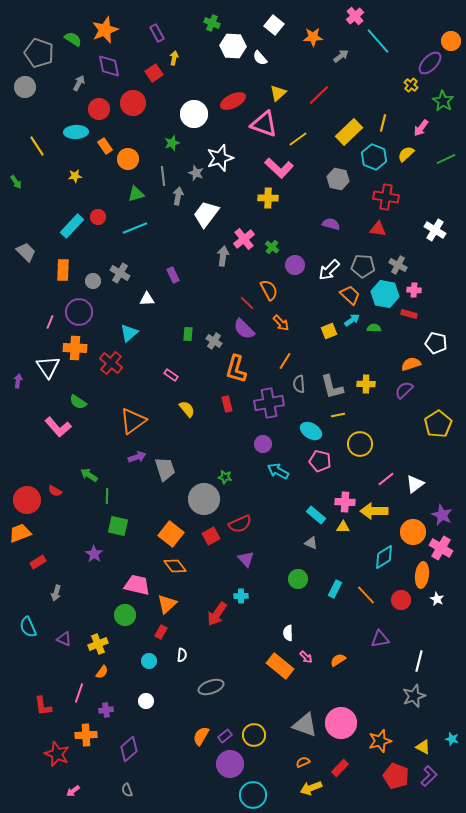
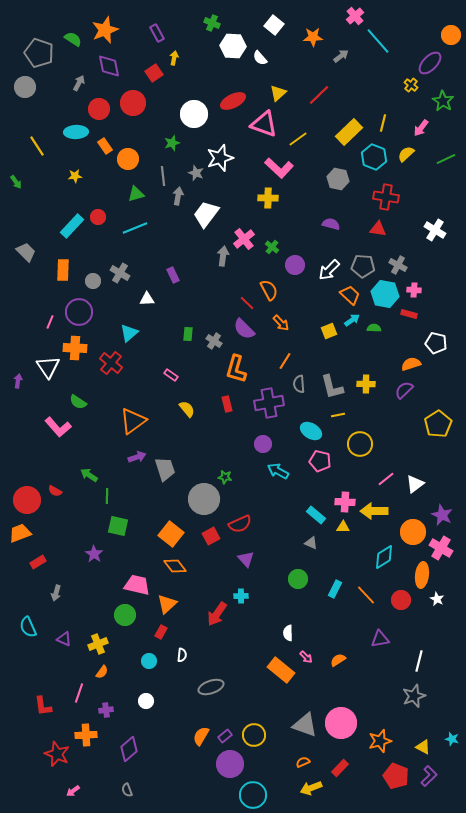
orange circle at (451, 41): moved 6 px up
orange rectangle at (280, 666): moved 1 px right, 4 px down
